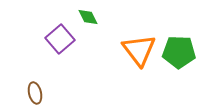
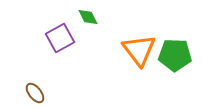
purple square: moved 1 px up; rotated 12 degrees clockwise
green pentagon: moved 4 px left, 3 px down
brown ellipse: rotated 25 degrees counterclockwise
